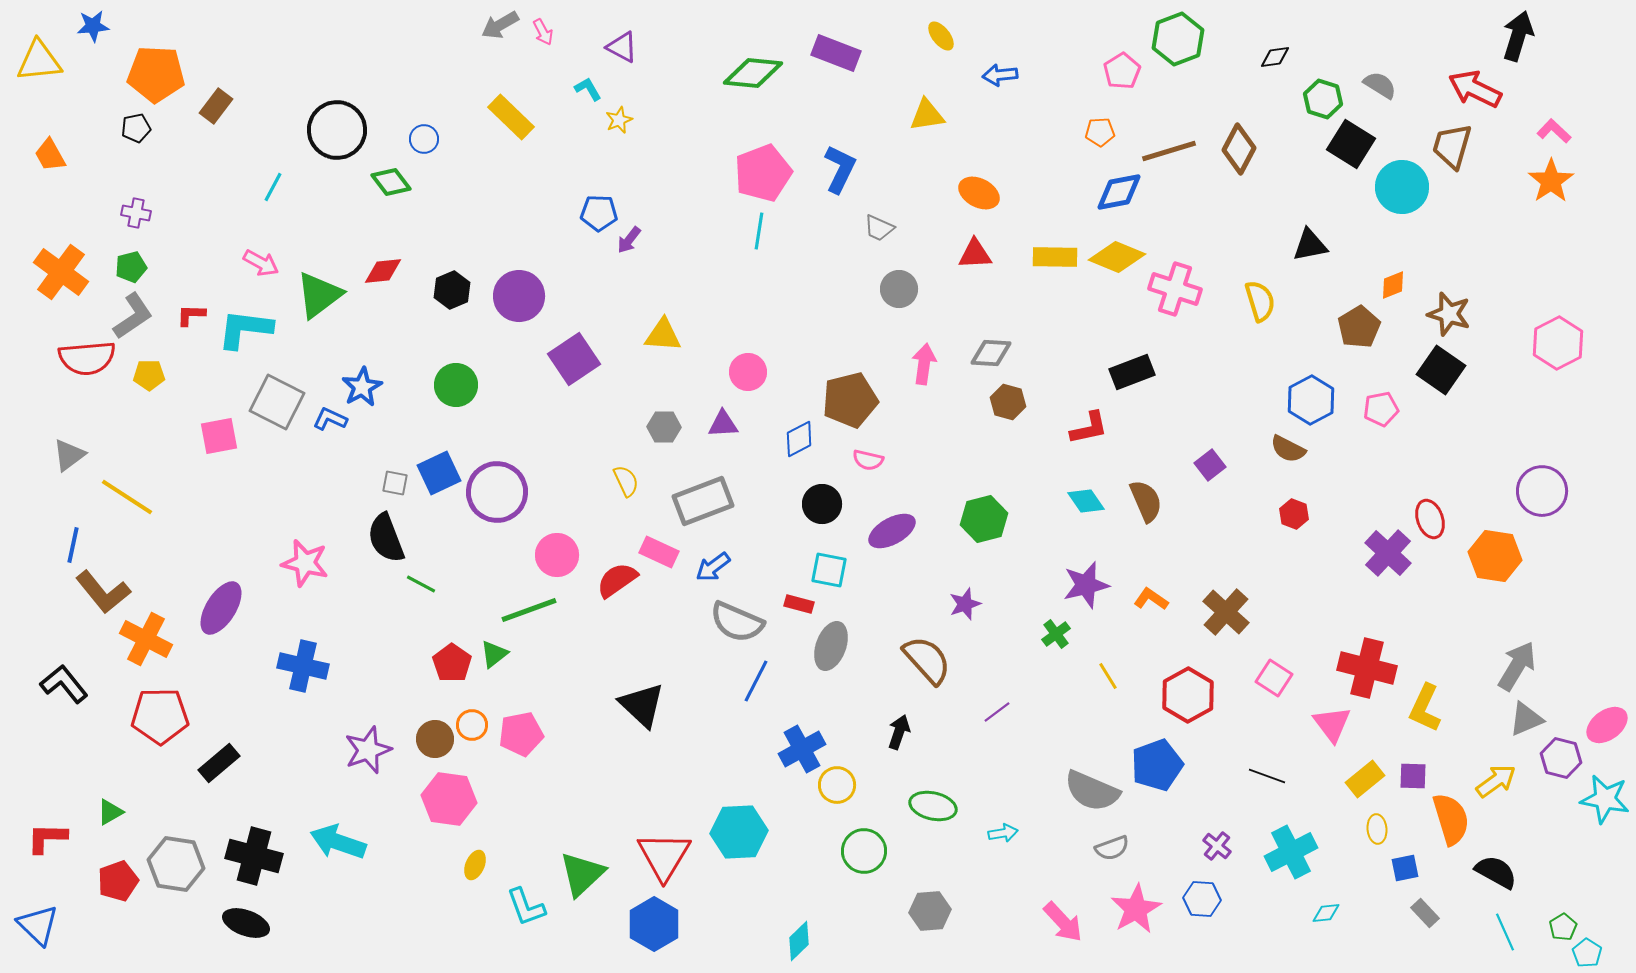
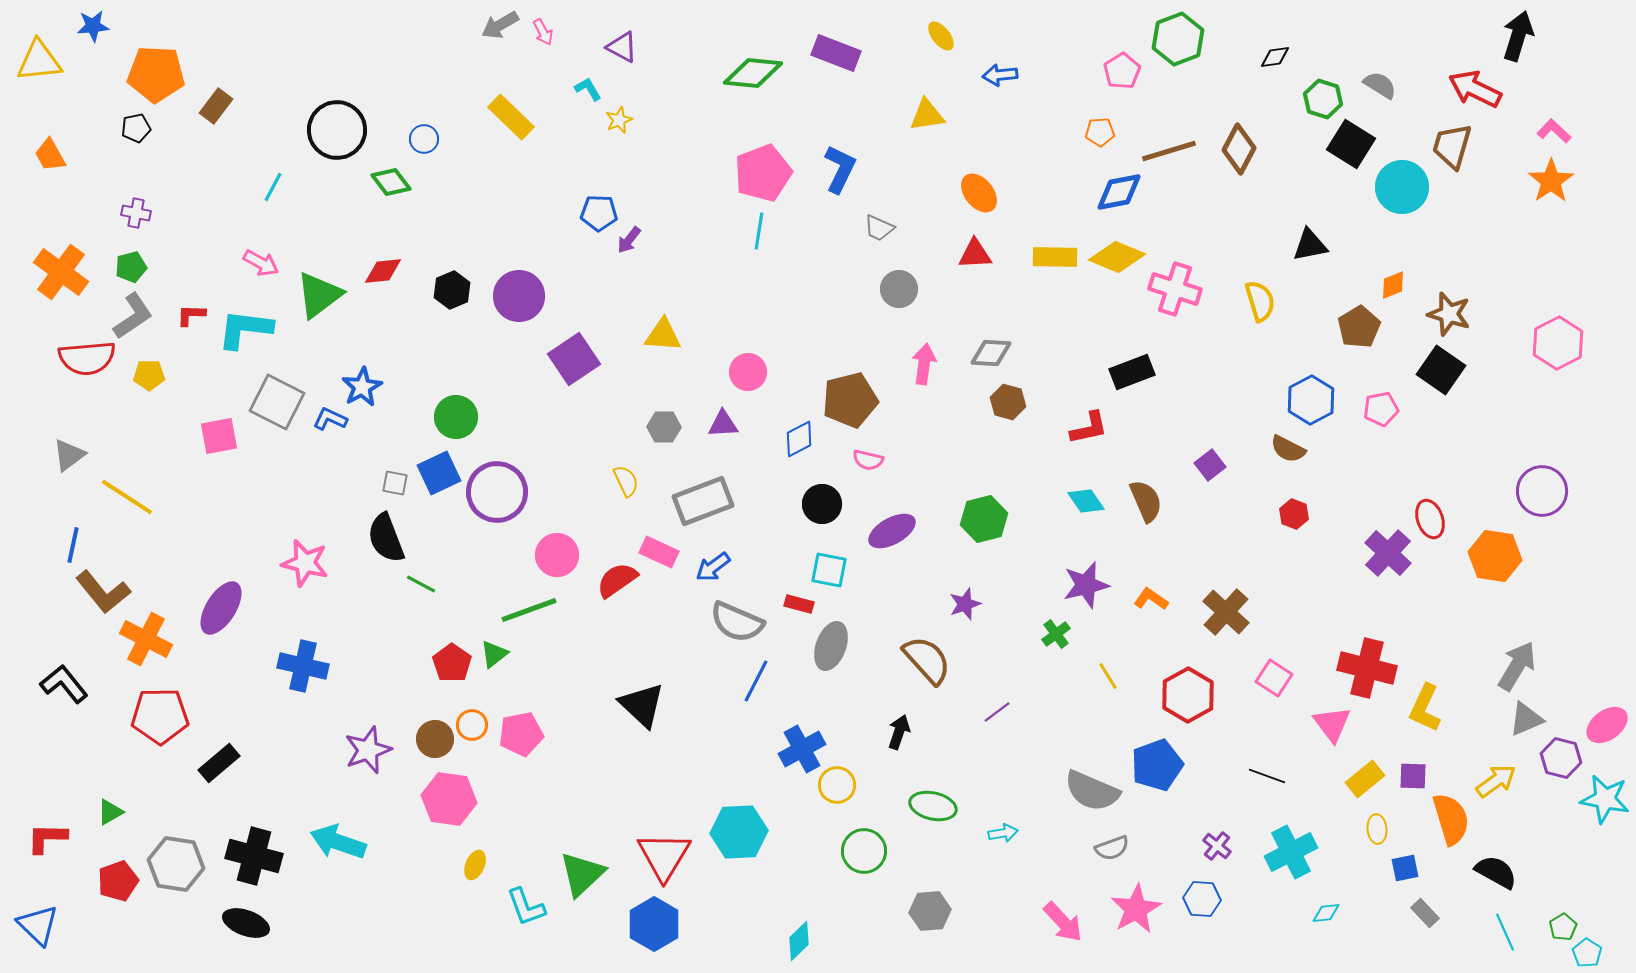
orange ellipse at (979, 193): rotated 24 degrees clockwise
green circle at (456, 385): moved 32 px down
